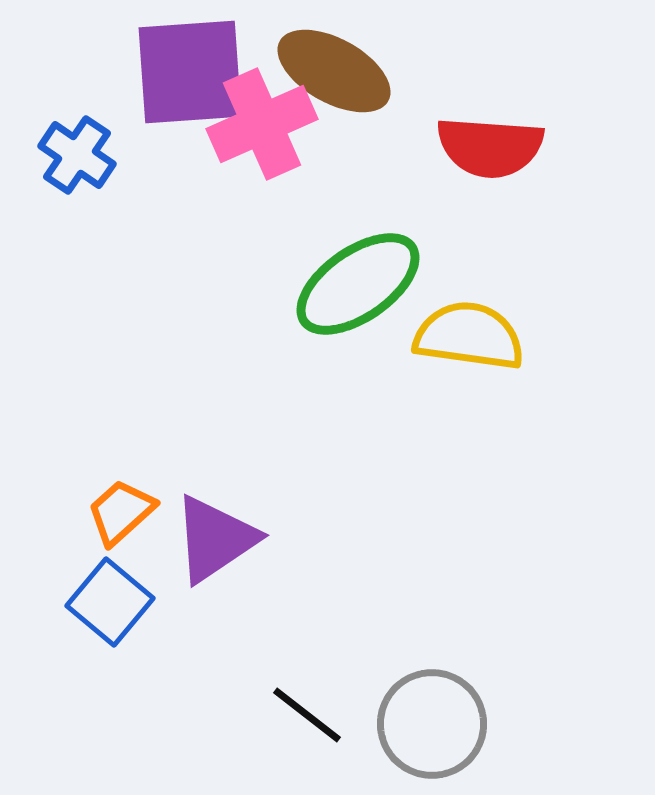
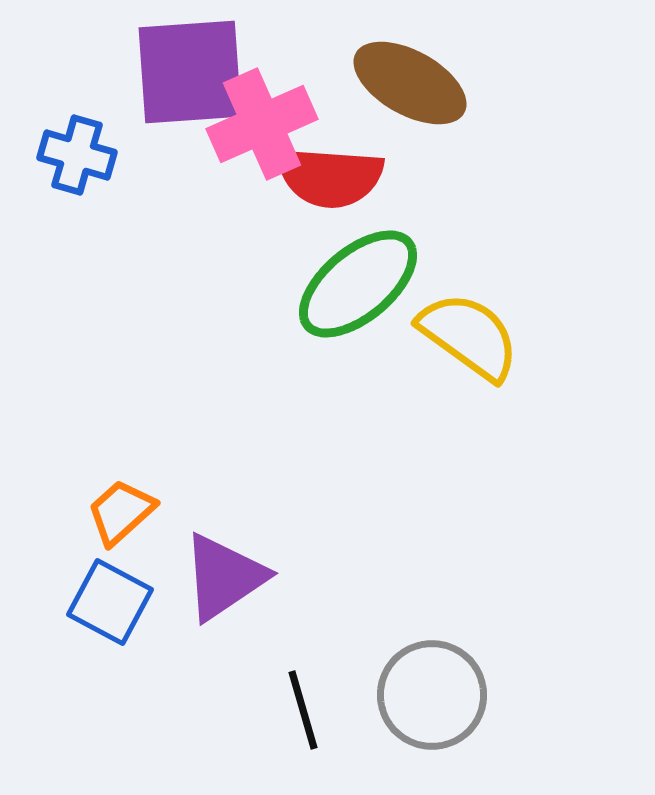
brown ellipse: moved 76 px right, 12 px down
red semicircle: moved 160 px left, 30 px down
blue cross: rotated 18 degrees counterclockwise
green ellipse: rotated 5 degrees counterclockwise
yellow semicircle: rotated 28 degrees clockwise
purple triangle: moved 9 px right, 38 px down
blue square: rotated 12 degrees counterclockwise
black line: moved 4 px left, 5 px up; rotated 36 degrees clockwise
gray circle: moved 29 px up
